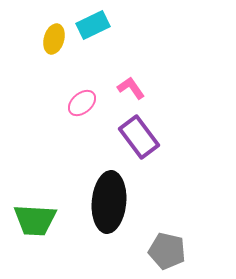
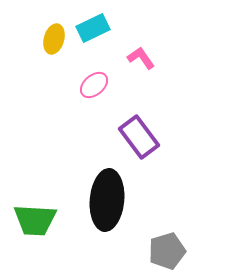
cyan rectangle: moved 3 px down
pink L-shape: moved 10 px right, 30 px up
pink ellipse: moved 12 px right, 18 px up
black ellipse: moved 2 px left, 2 px up
gray pentagon: rotated 30 degrees counterclockwise
